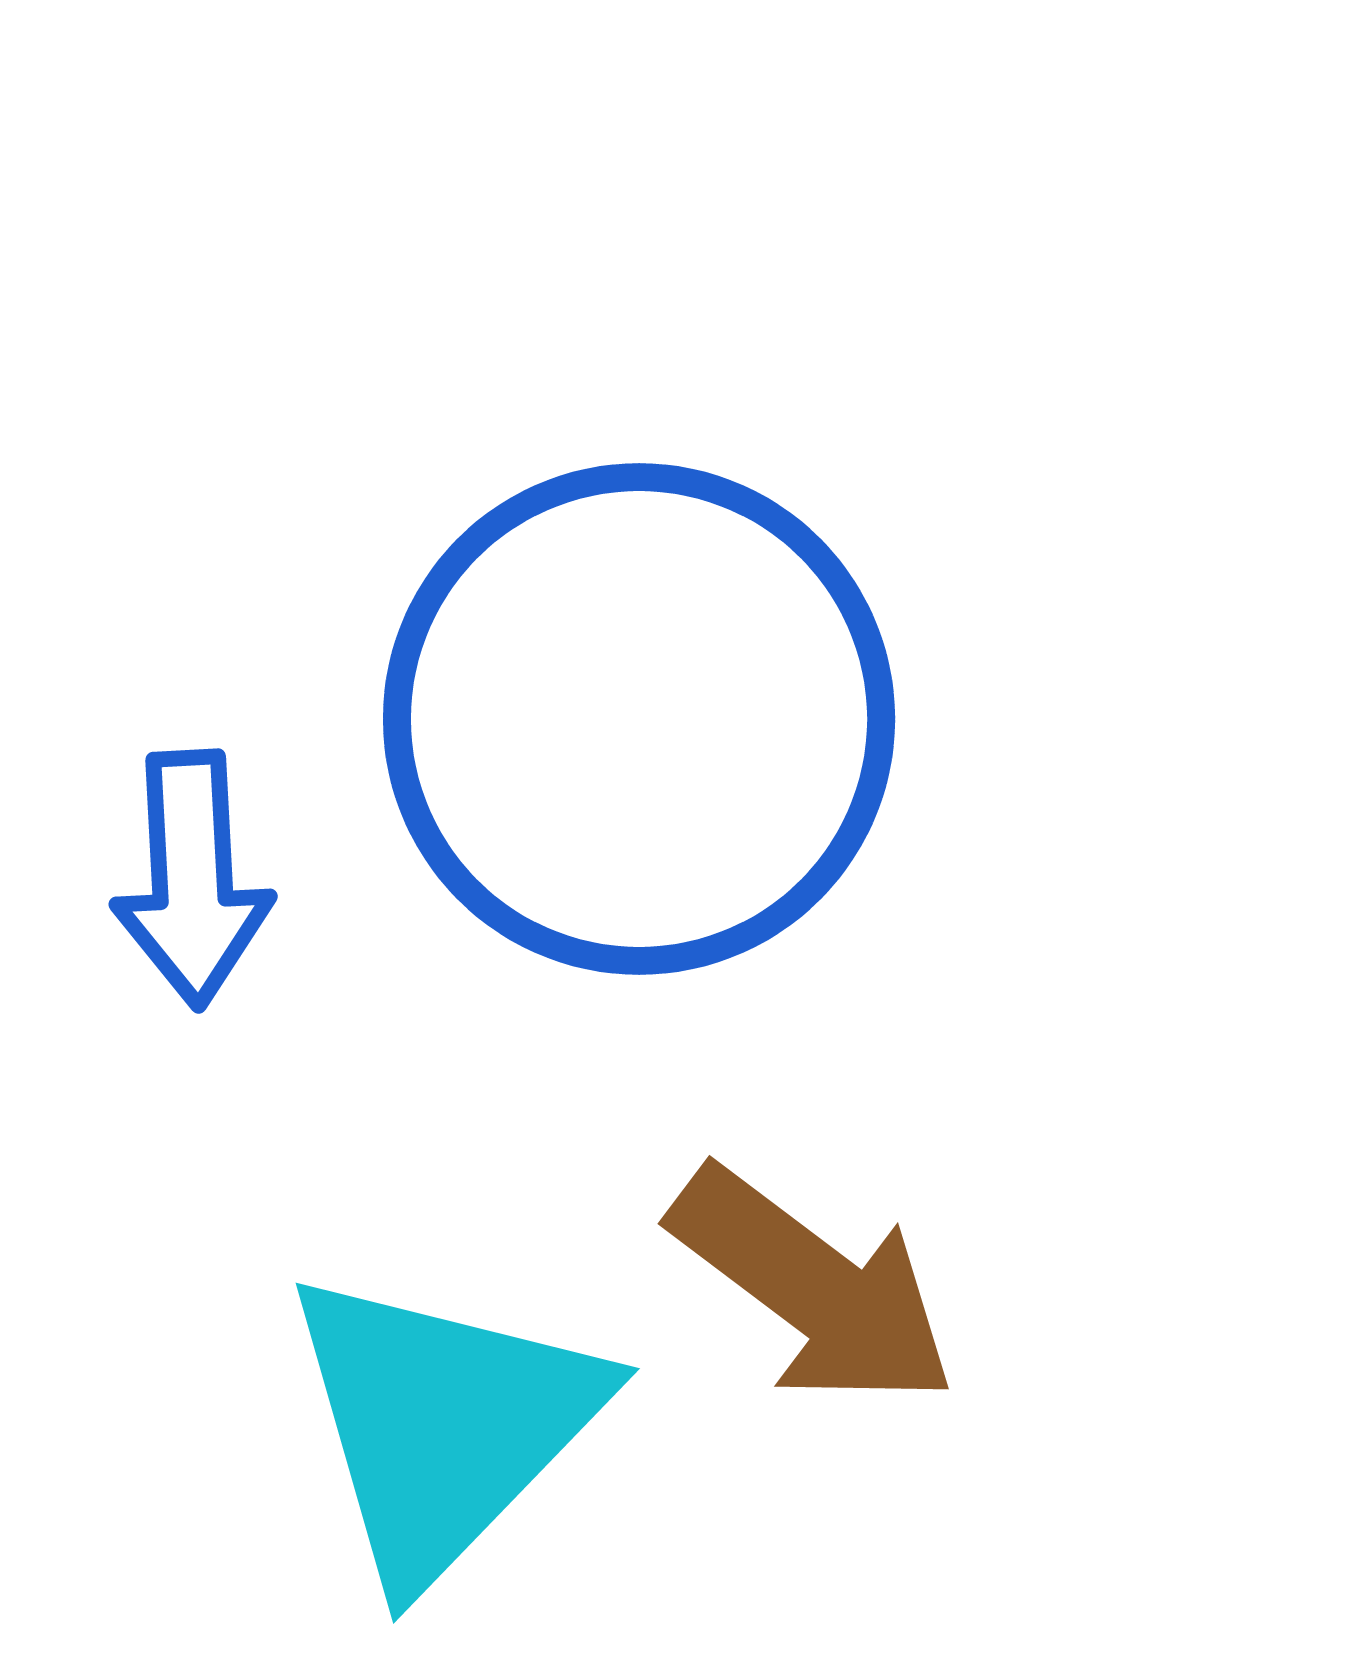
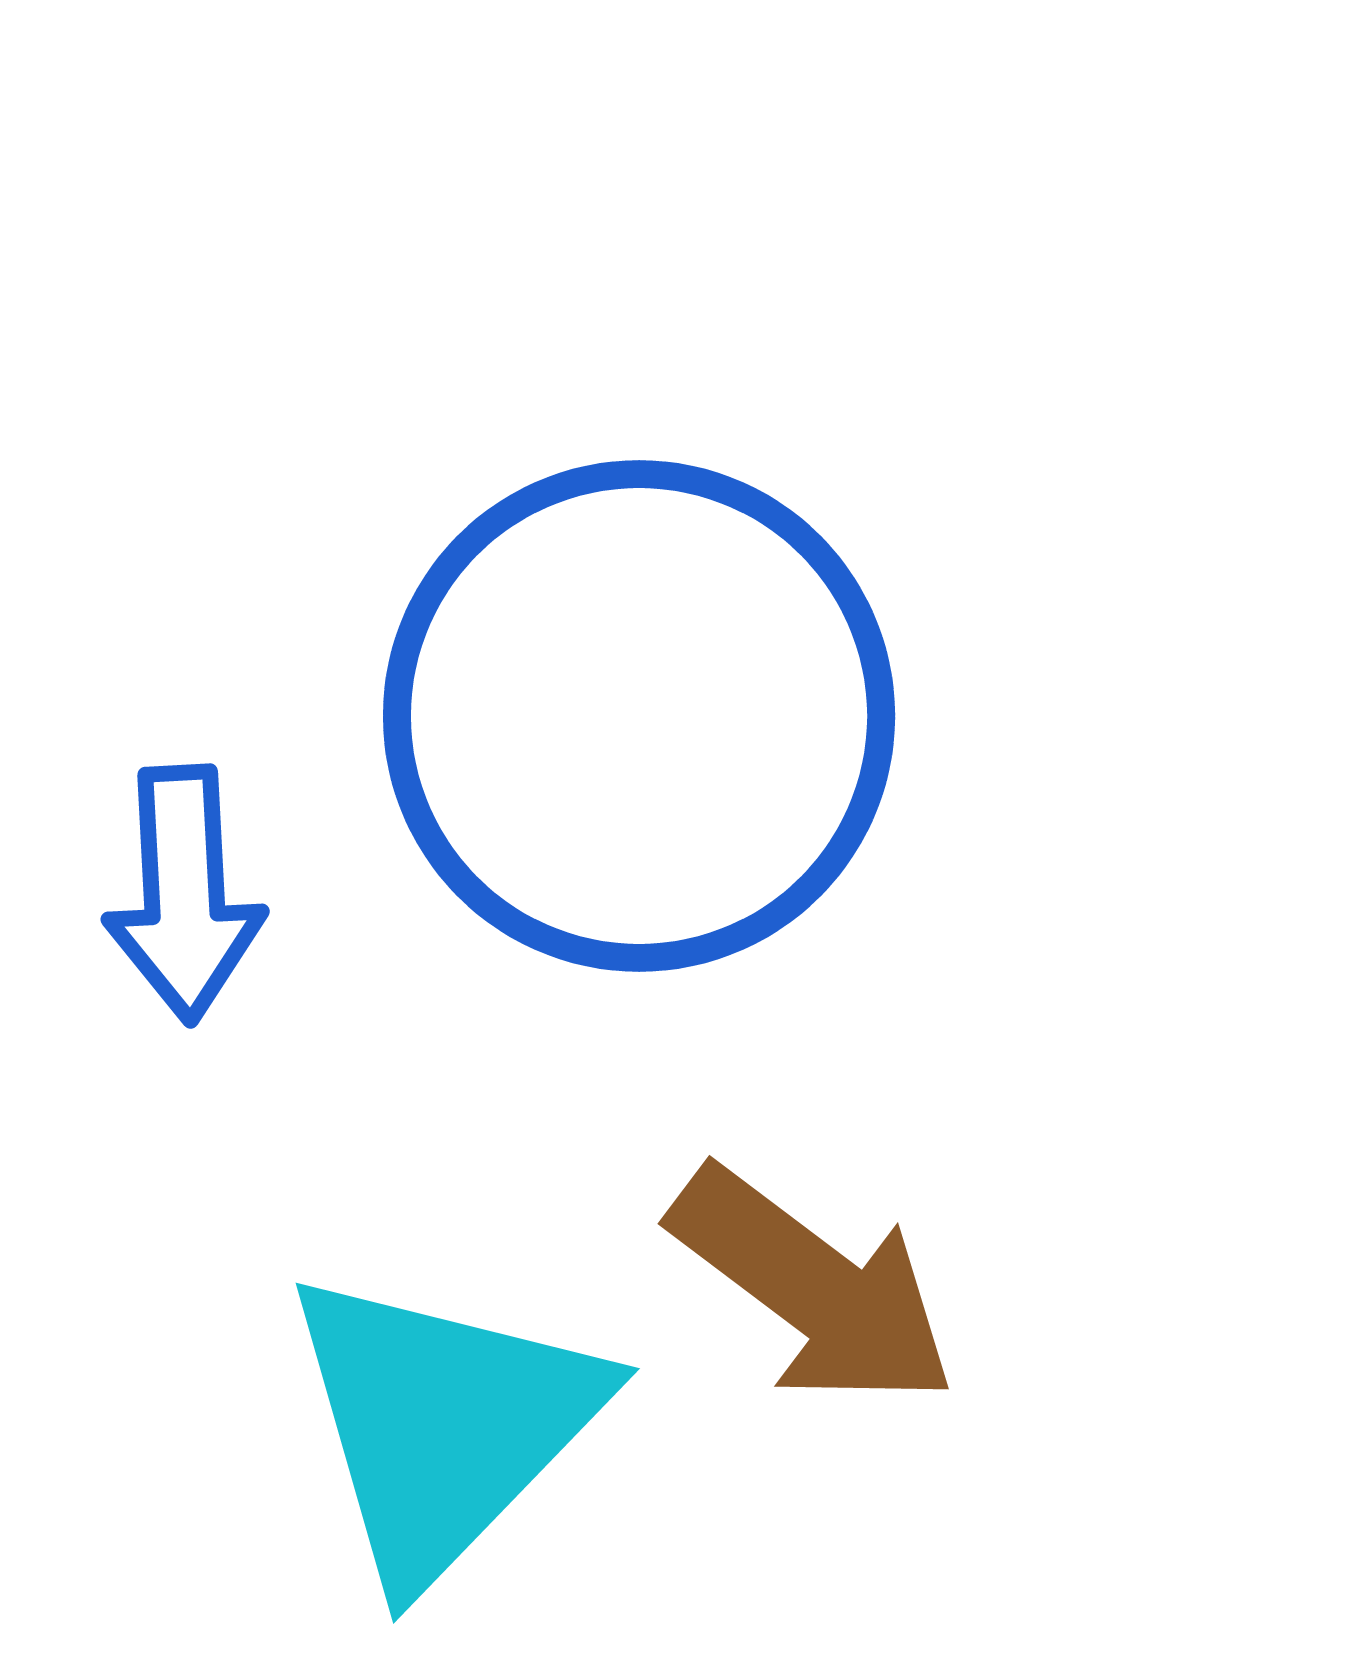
blue circle: moved 3 px up
blue arrow: moved 8 px left, 15 px down
